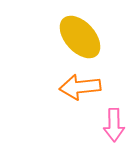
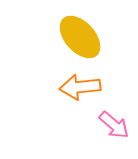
pink arrow: rotated 48 degrees counterclockwise
